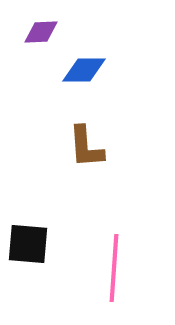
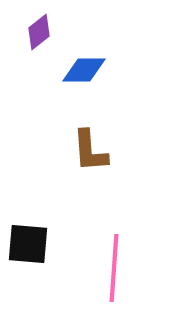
purple diamond: moved 2 px left; rotated 36 degrees counterclockwise
brown L-shape: moved 4 px right, 4 px down
